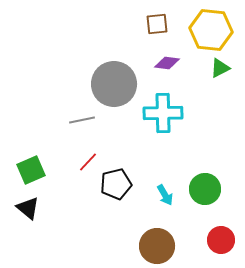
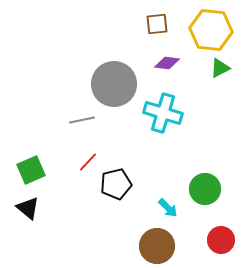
cyan cross: rotated 18 degrees clockwise
cyan arrow: moved 3 px right, 13 px down; rotated 15 degrees counterclockwise
